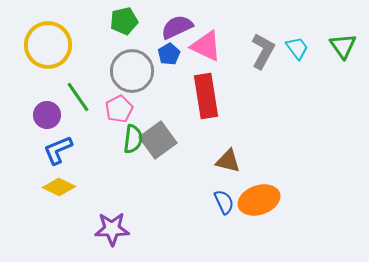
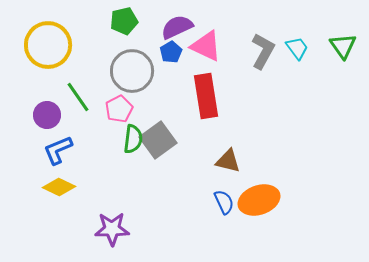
blue pentagon: moved 2 px right, 2 px up
